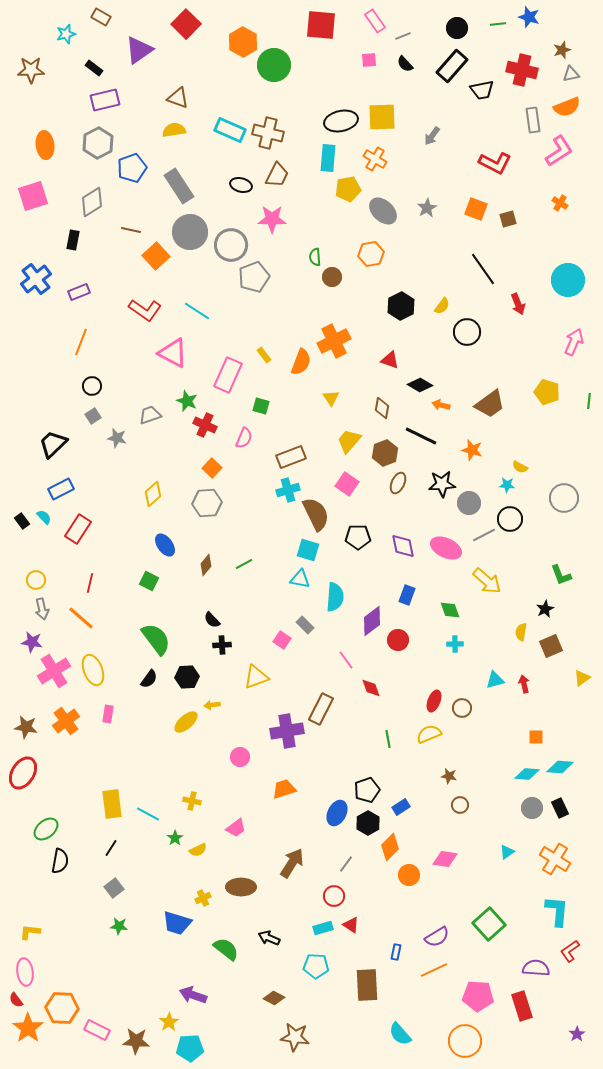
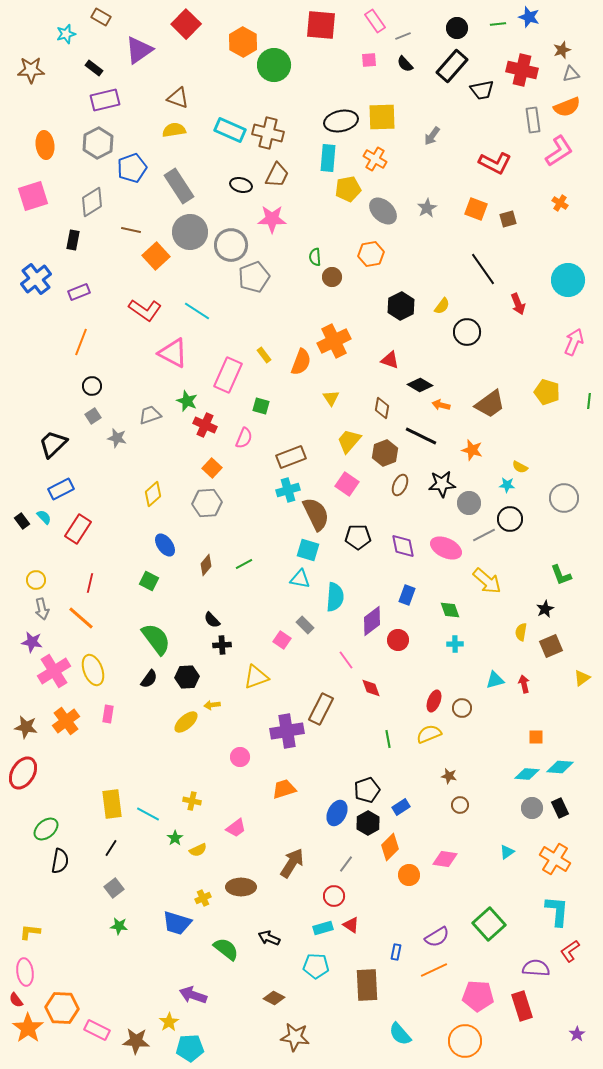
brown ellipse at (398, 483): moved 2 px right, 2 px down
